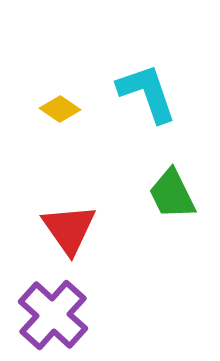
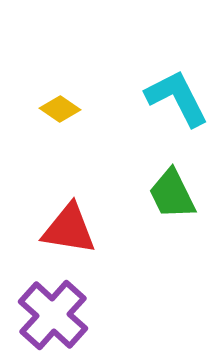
cyan L-shape: moved 30 px right, 5 px down; rotated 8 degrees counterclockwise
red triangle: rotated 46 degrees counterclockwise
